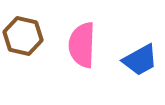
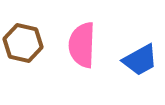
brown hexagon: moved 7 px down
